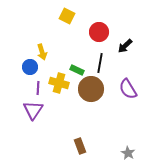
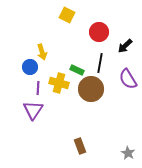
yellow square: moved 1 px up
purple semicircle: moved 10 px up
